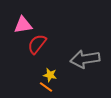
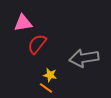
pink triangle: moved 2 px up
gray arrow: moved 1 px left, 1 px up
orange line: moved 1 px down
